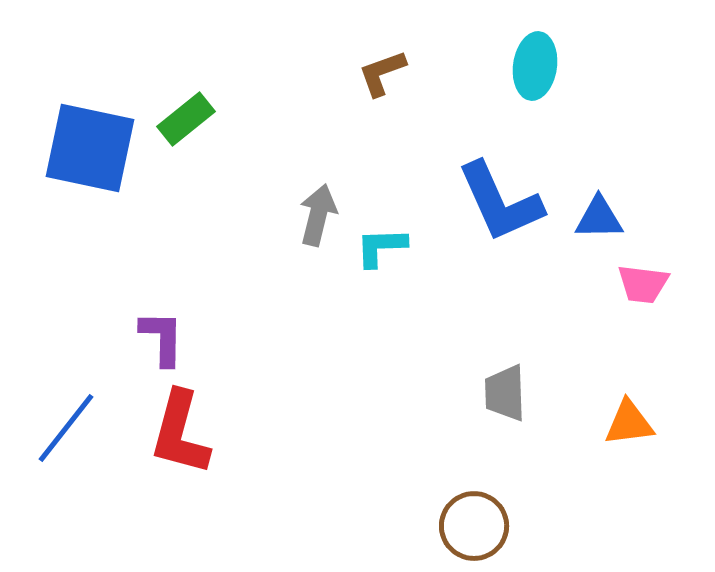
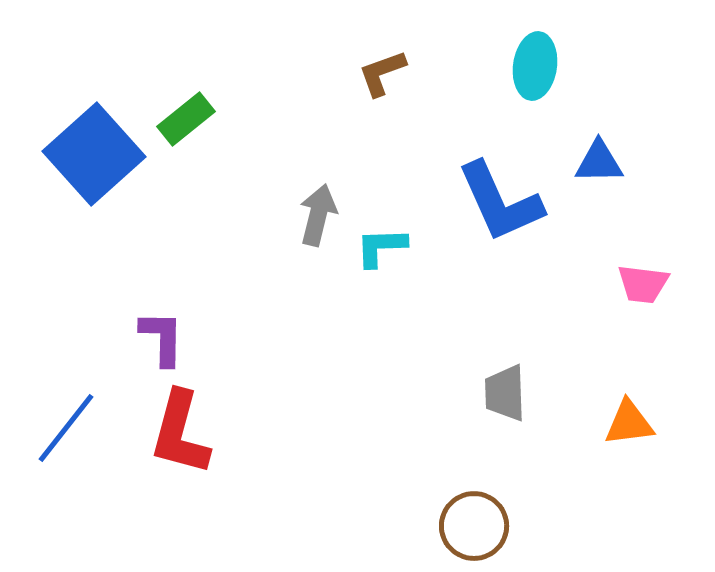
blue square: moved 4 px right, 6 px down; rotated 36 degrees clockwise
blue triangle: moved 56 px up
